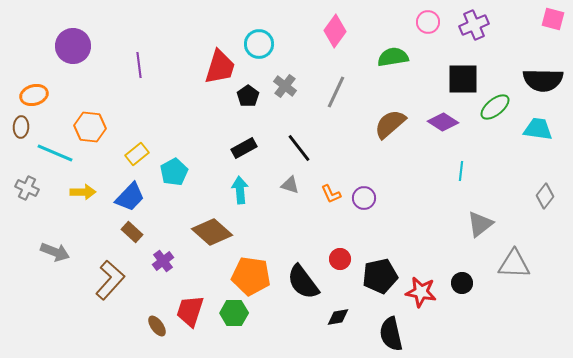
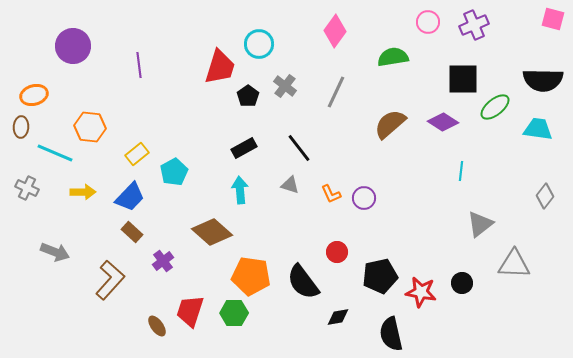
red circle at (340, 259): moved 3 px left, 7 px up
